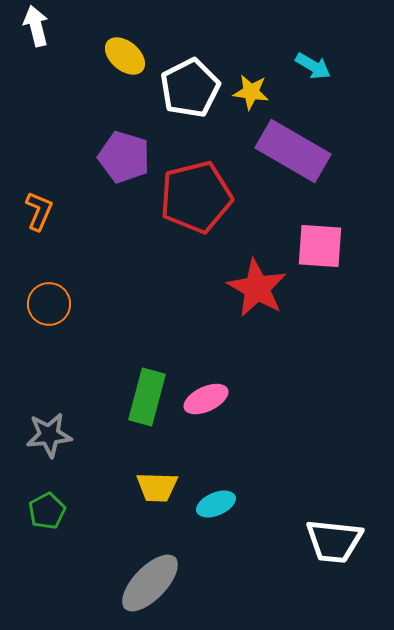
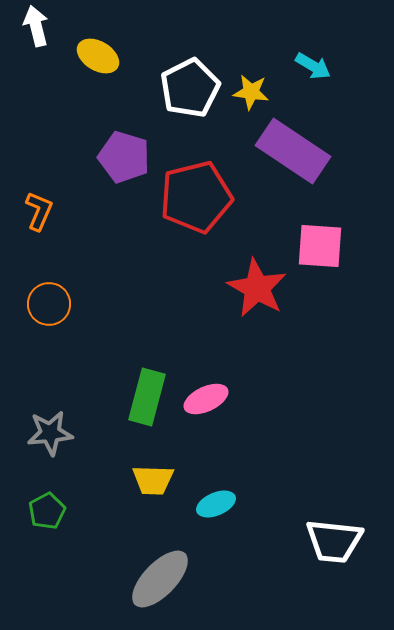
yellow ellipse: moved 27 px left; rotated 9 degrees counterclockwise
purple rectangle: rotated 4 degrees clockwise
gray star: moved 1 px right, 2 px up
yellow trapezoid: moved 4 px left, 7 px up
gray ellipse: moved 10 px right, 4 px up
